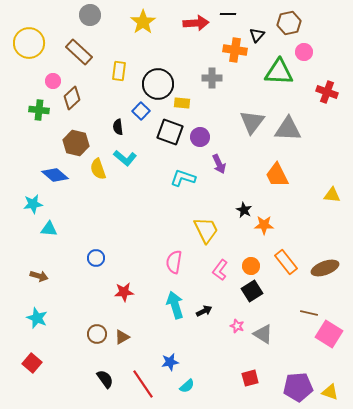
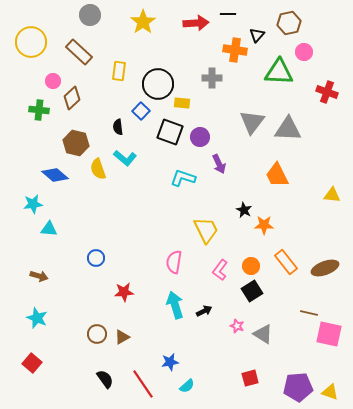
yellow circle at (29, 43): moved 2 px right, 1 px up
pink square at (329, 334): rotated 20 degrees counterclockwise
